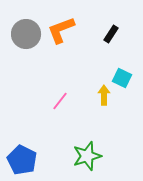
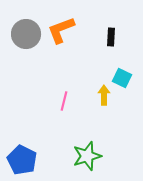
black rectangle: moved 3 px down; rotated 30 degrees counterclockwise
pink line: moved 4 px right; rotated 24 degrees counterclockwise
